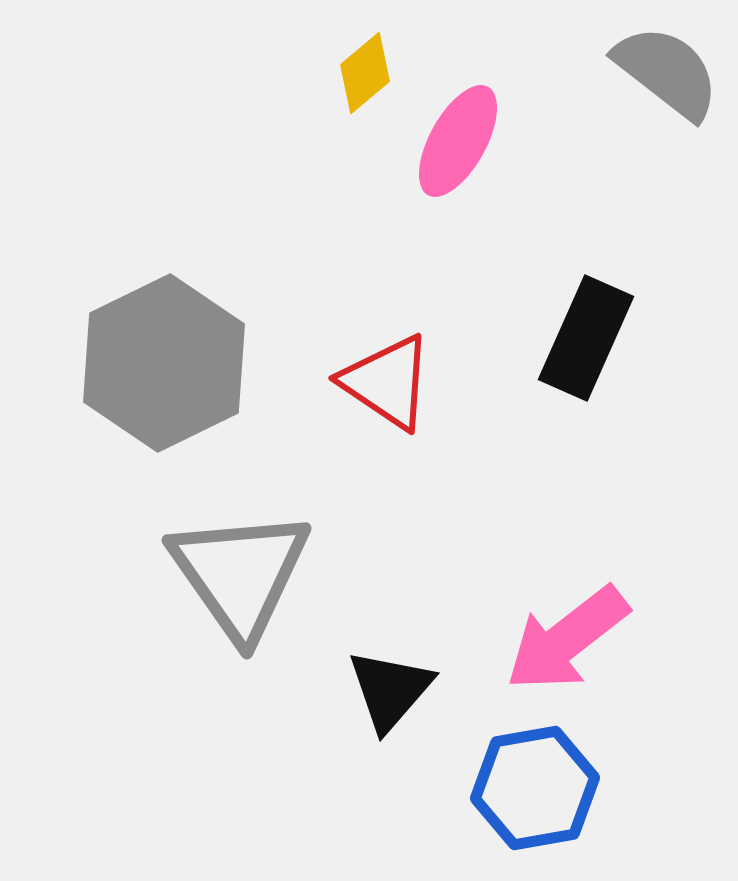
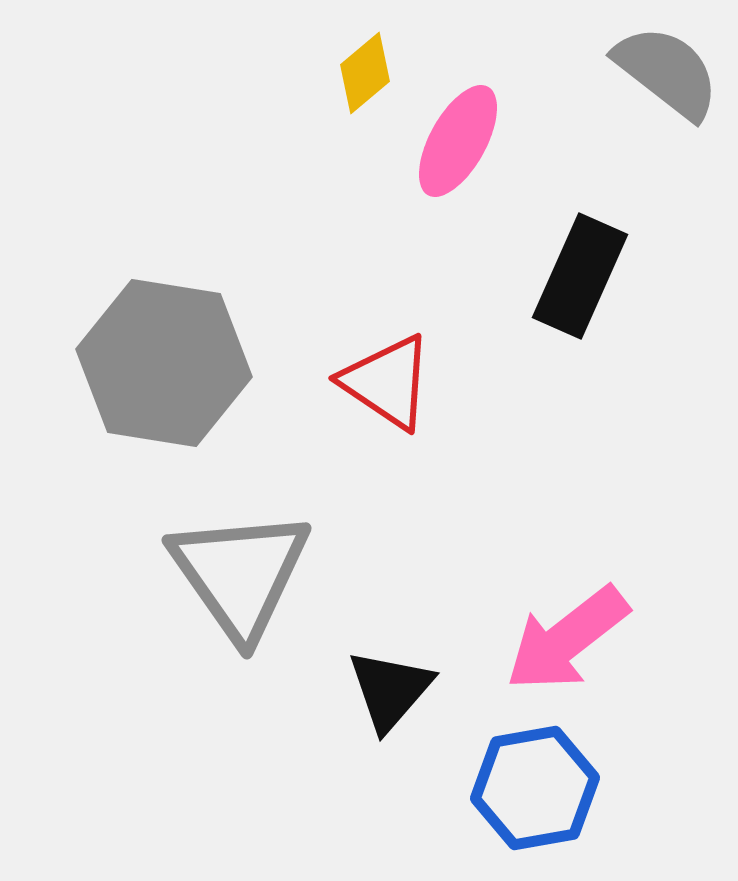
black rectangle: moved 6 px left, 62 px up
gray hexagon: rotated 25 degrees counterclockwise
